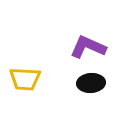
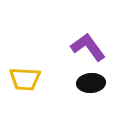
purple L-shape: rotated 30 degrees clockwise
